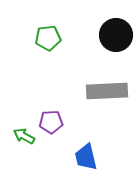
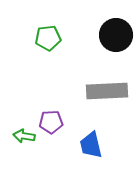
green arrow: rotated 20 degrees counterclockwise
blue trapezoid: moved 5 px right, 12 px up
